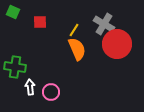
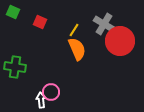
red square: rotated 24 degrees clockwise
red circle: moved 3 px right, 3 px up
white arrow: moved 11 px right, 13 px down
